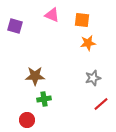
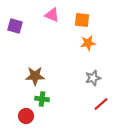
green cross: moved 2 px left; rotated 16 degrees clockwise
red circle: moved 1 px left, 4 px up
